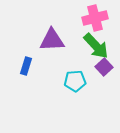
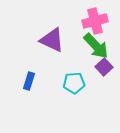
pink cross: moved 3 px down
purple triangle: rotated 28 degrees clockwise
blue rectangle: moved 3 px right, 15 px down
cyan pentagon: moved 1 px left, 2 px down
